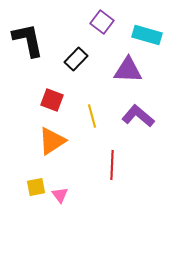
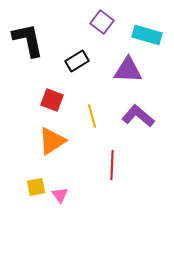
black rectangle: moved 1 px right, 2 px down; rotated 15 degrees clockwise
